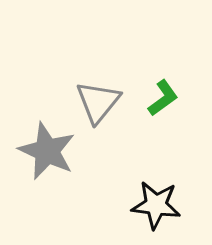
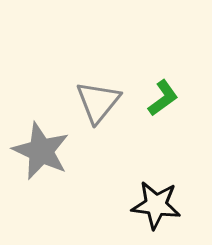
gray star: moved 6 px left
